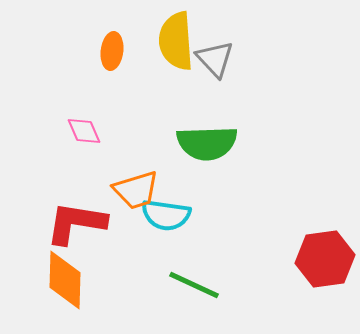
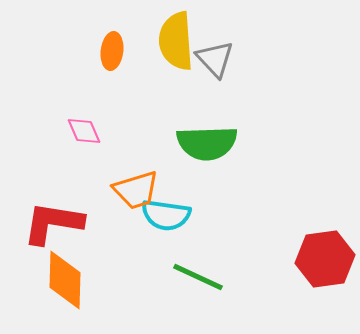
red L-shape: moved 23 px left
green line: moved 4 px right, 8 px up
